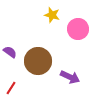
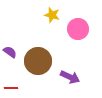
red line: rotated 56 degrees clockwise
